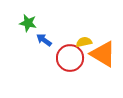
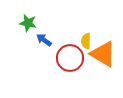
yellow semicircle: moved 2 px right, 1 px up; rotated 77 degrees counterclockwise
